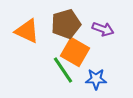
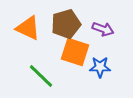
orange triangle: moved 1 px right, 3 px up
orange square: rotated 12 degrees counterclockwise
green line: moved 22 px left, 6 px down; rotated 12 degrees counterclockwise
blue star: moved 4 px right, 12 px up
